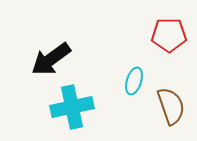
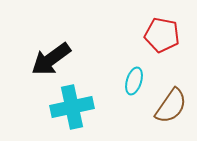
red pentagon: moved 7 px left; rotated 12 degrees clockwise
brown semicircle: rotated 54 degrees clockwise
